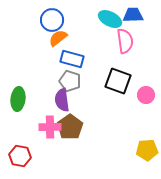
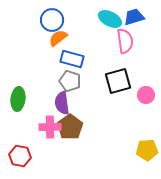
blue trapezoid: moved 1 px right, 2 px down; rotated 15 degrees counterclockwise
black square: rotated 36 degrees counterclockwise
purple semicircle: moved 3 px down
